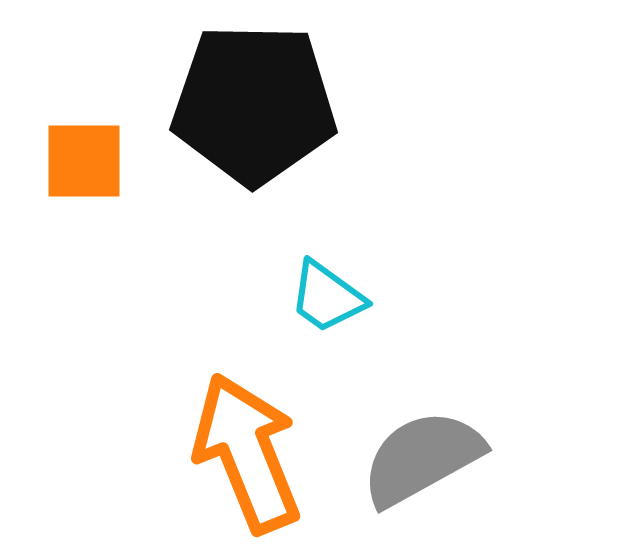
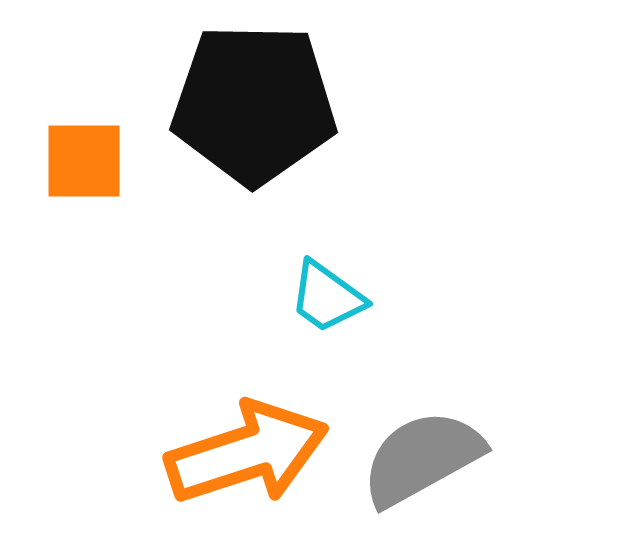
orange arrow: rotated 94 degrees clockwise
